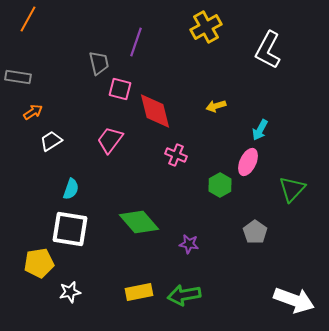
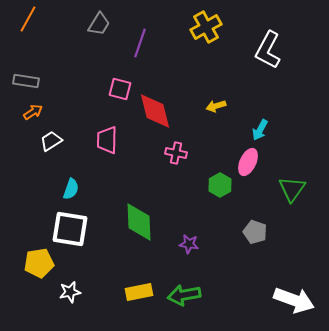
purple line: moved 4 px right, 1 px down
gray trapezoid: moved 39 px up; rotated 45 degrees clockwise
gray rectangle: moved 8 px right, 4 px down
pink trapezoid: moved 3 px left; rotated 36 degrees counterclockwise
pink cross: moved 2 px up; rotated 10 degrees counterclockwise
green triangle: rotated 8 degrees counterclockwise
green diamond: rotated 39 degrees clockwise
gray pentagon: rotated 15 degrees counterclockwise
